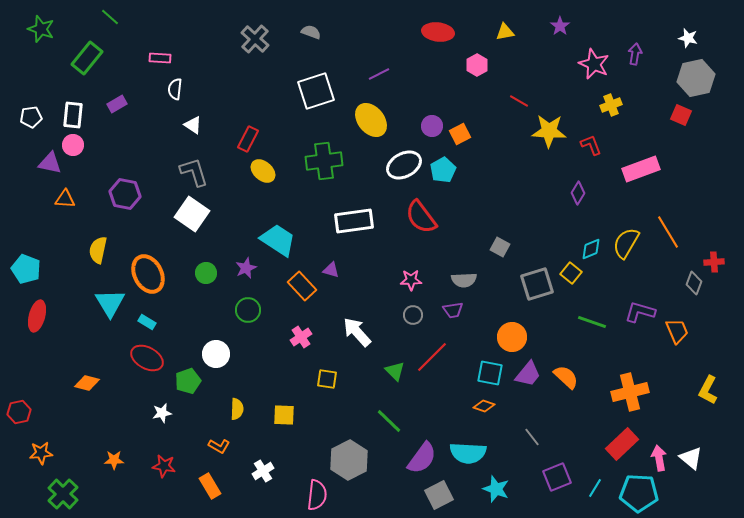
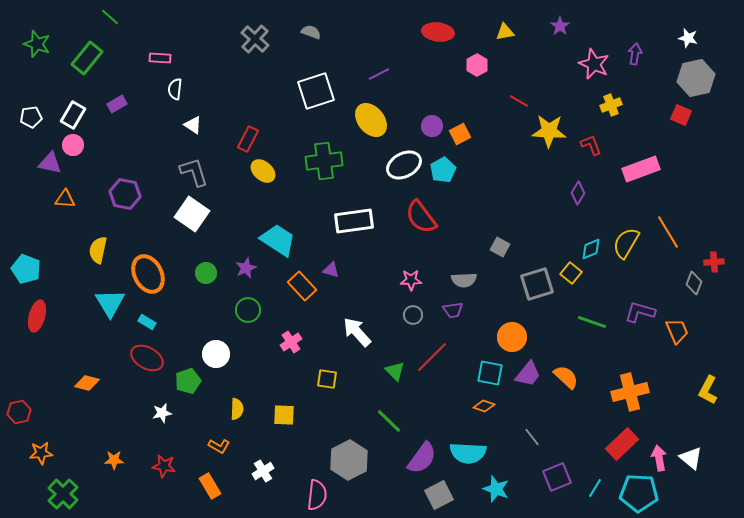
green star at (41, 29): moved 4 px left, 15 px down
white rectangle at (73, 115): rotated 24 degrees clockwise
pink cross at (301, 337): moved 10 px left, 5 px down
